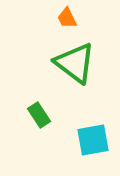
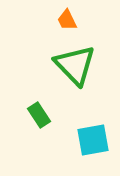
orange trapezoid: moved 2 px down
green triangle: moved 2 px down; rotated 9 degrees clockwise
